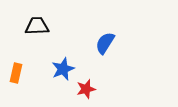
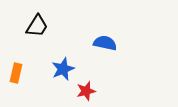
black trapezoid: rotated 125 degrees clockwise
blue semicircle: rotated 70 degrees clockwise
red star: moved 2 px down
